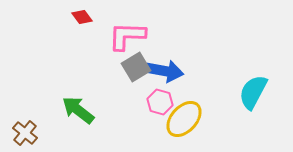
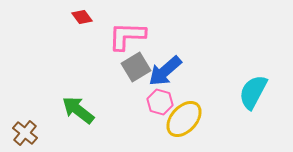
blue arrow: rotated 129 degrees clockwise
